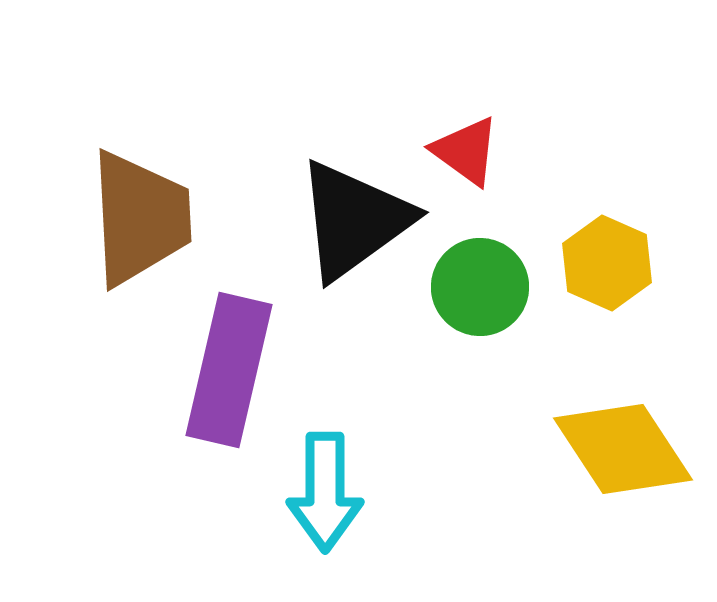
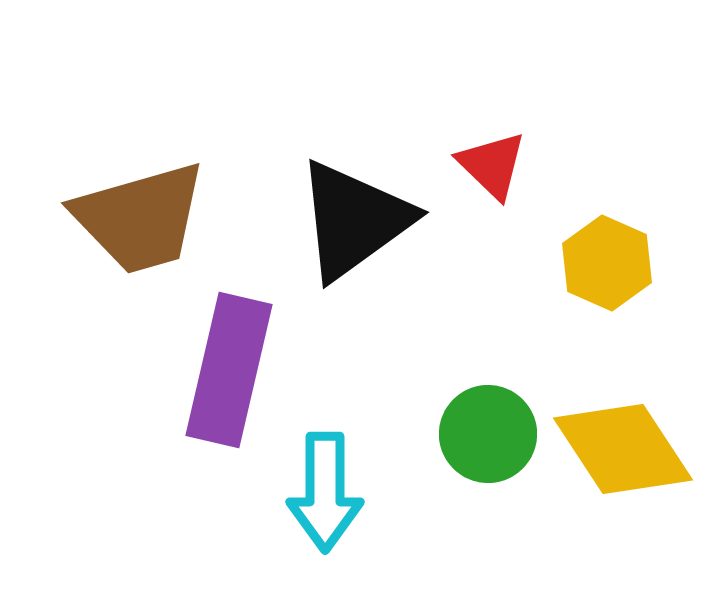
red triangle: moved 26 px right, 14 px down; rotated 8 degrees clockwise
brown trapezoid: rotated 77 degrees clockwise
green circle: moved 8 px right, 147 px down
